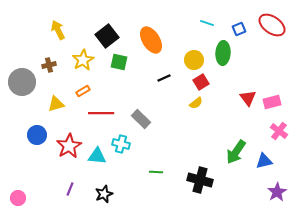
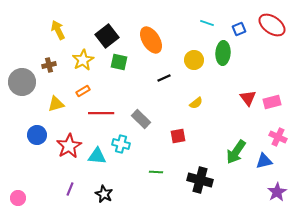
red square: moved 23 px left, 54 px down; rotated 21 degrees clockwise
pink cross: moved 1 px left, 6 px down; rotated 12 degrees counterclockwise
black star: rotated 24 degrees counterclockwise
